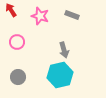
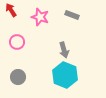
pink star: moved 1 px down
cyan hexagon: moved 5 px right; rotated 25 degrees counterclockwise
